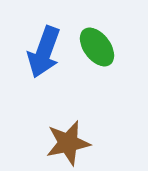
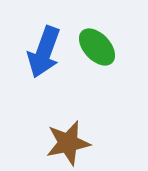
green ellipse: rotated 6 degrees counterclockwise
